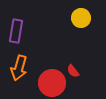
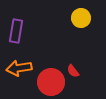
orange arrow: rotated 65 degrees clockwise
red circle: moved 1 px left, 1 px up
